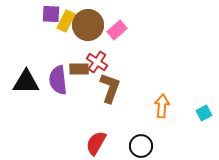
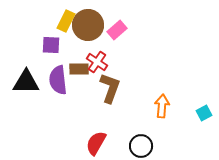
purple square: moved 31 px down
